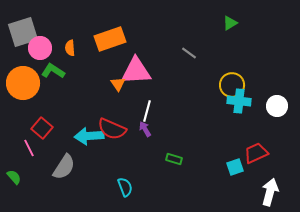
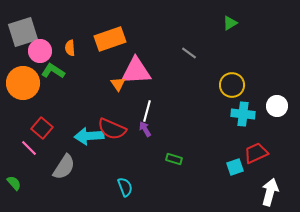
pink circle: moved 3 px down
cyan cross: moved 4 px right, 13 px down
pink line: rotated 18 degrees counterclockwise
green semicircle: moved 6 px down
